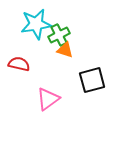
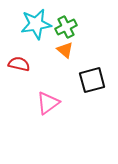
green cross: moved 7 px right, 8 px up
orange triangle: rotated 24 degrees clockwise
pink triangle: moved 4 px down
